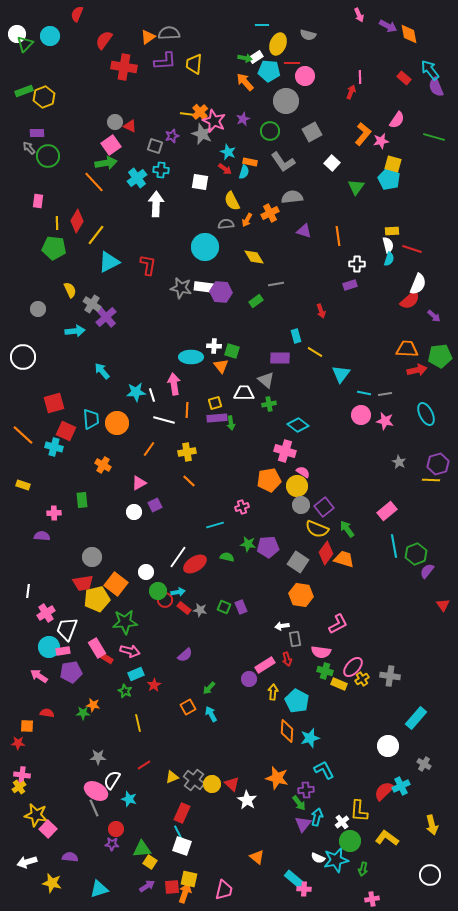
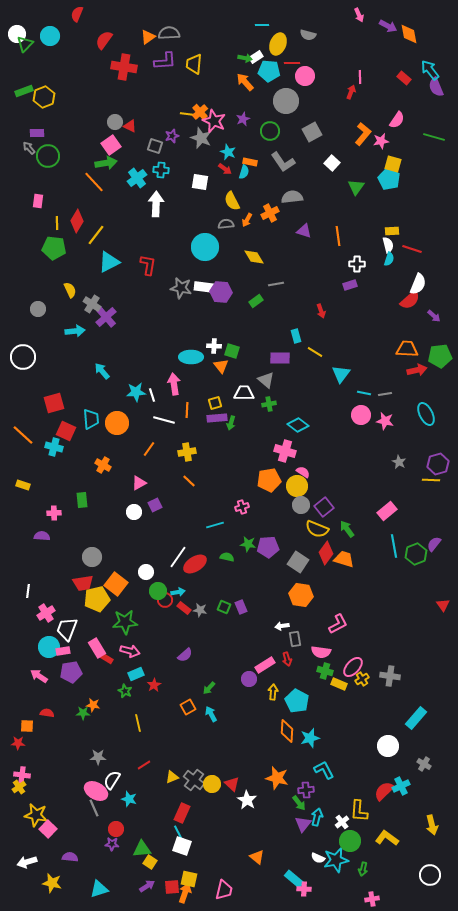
gray star at (202, 134): moved 1 px left, 4 px down
green arrow at (231, 423): rotated 24 degrees clockwise
purple semicircle at (427, 571): moved 7 px right, 27 px up
